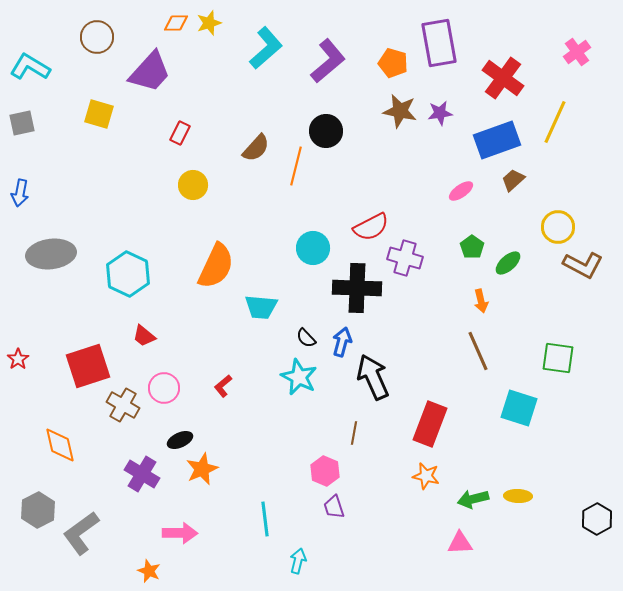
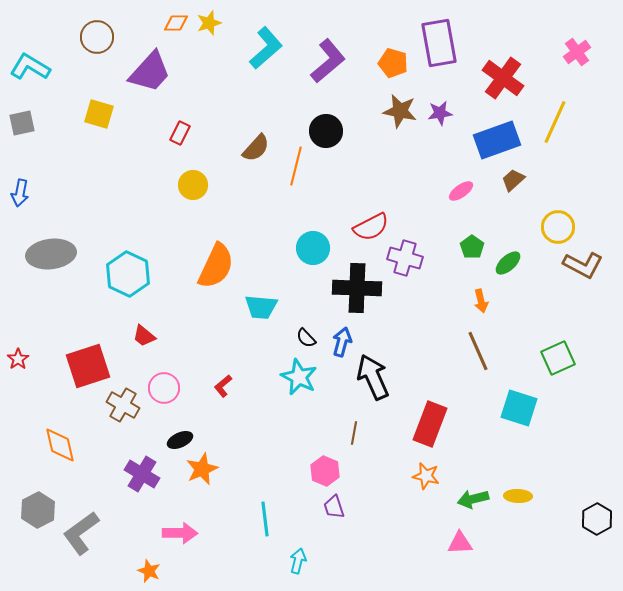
green square at (558, 358): rotated 32 degrees counterclockwise
